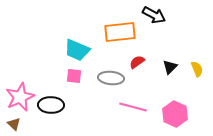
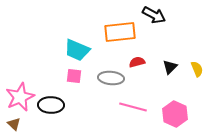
red semicircle: rotated 21 degrees clockwise
